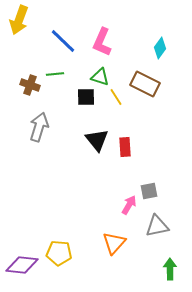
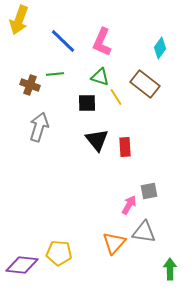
brown rectangle: rotated 12 degrees clockwise
black square: moved 1 px right, 6 px down
gray triangle: moved 13 px left, 6 px down; rotated 20 degrees clockwise
